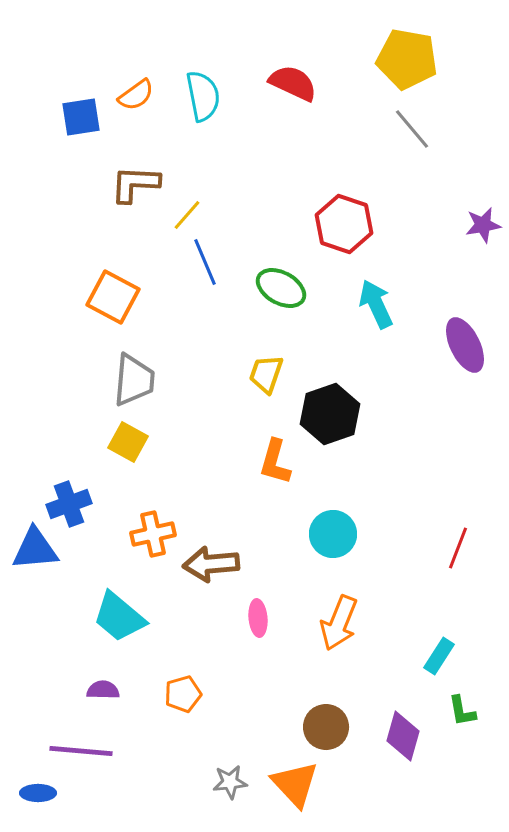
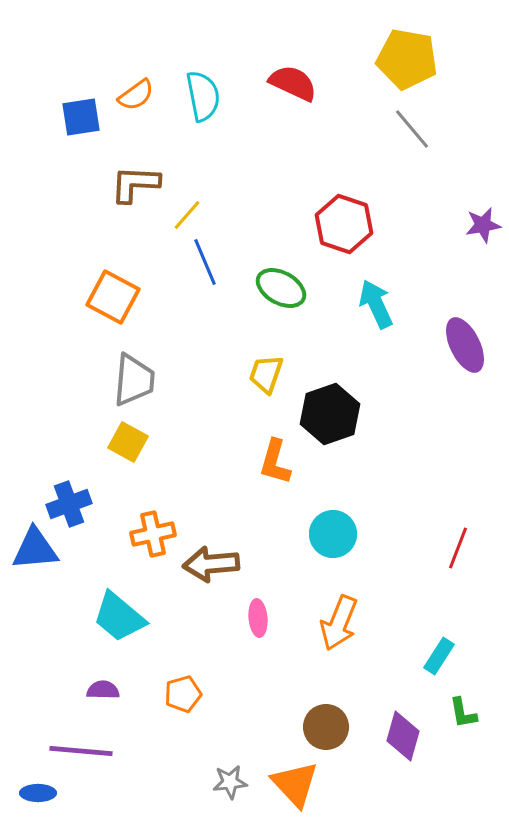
green L-shape: moved 1 px right, 2 px down
